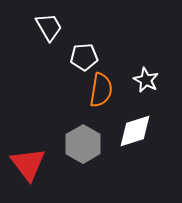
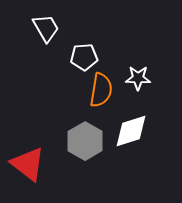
white trapezoid: moved 3 px left, 1 px down
white star: moved 8 px left, 2 px up; rotated 25 degrees counterclockwise
white diamond: moved 4 px left
gray hexagon: moved 2 px right, 3 px up
red triangle: rotated 15 degrees counterclockwise
